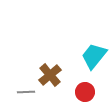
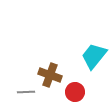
brown cross: rotated 30 degrees counterclockwise
red circle: moved 10 px left
